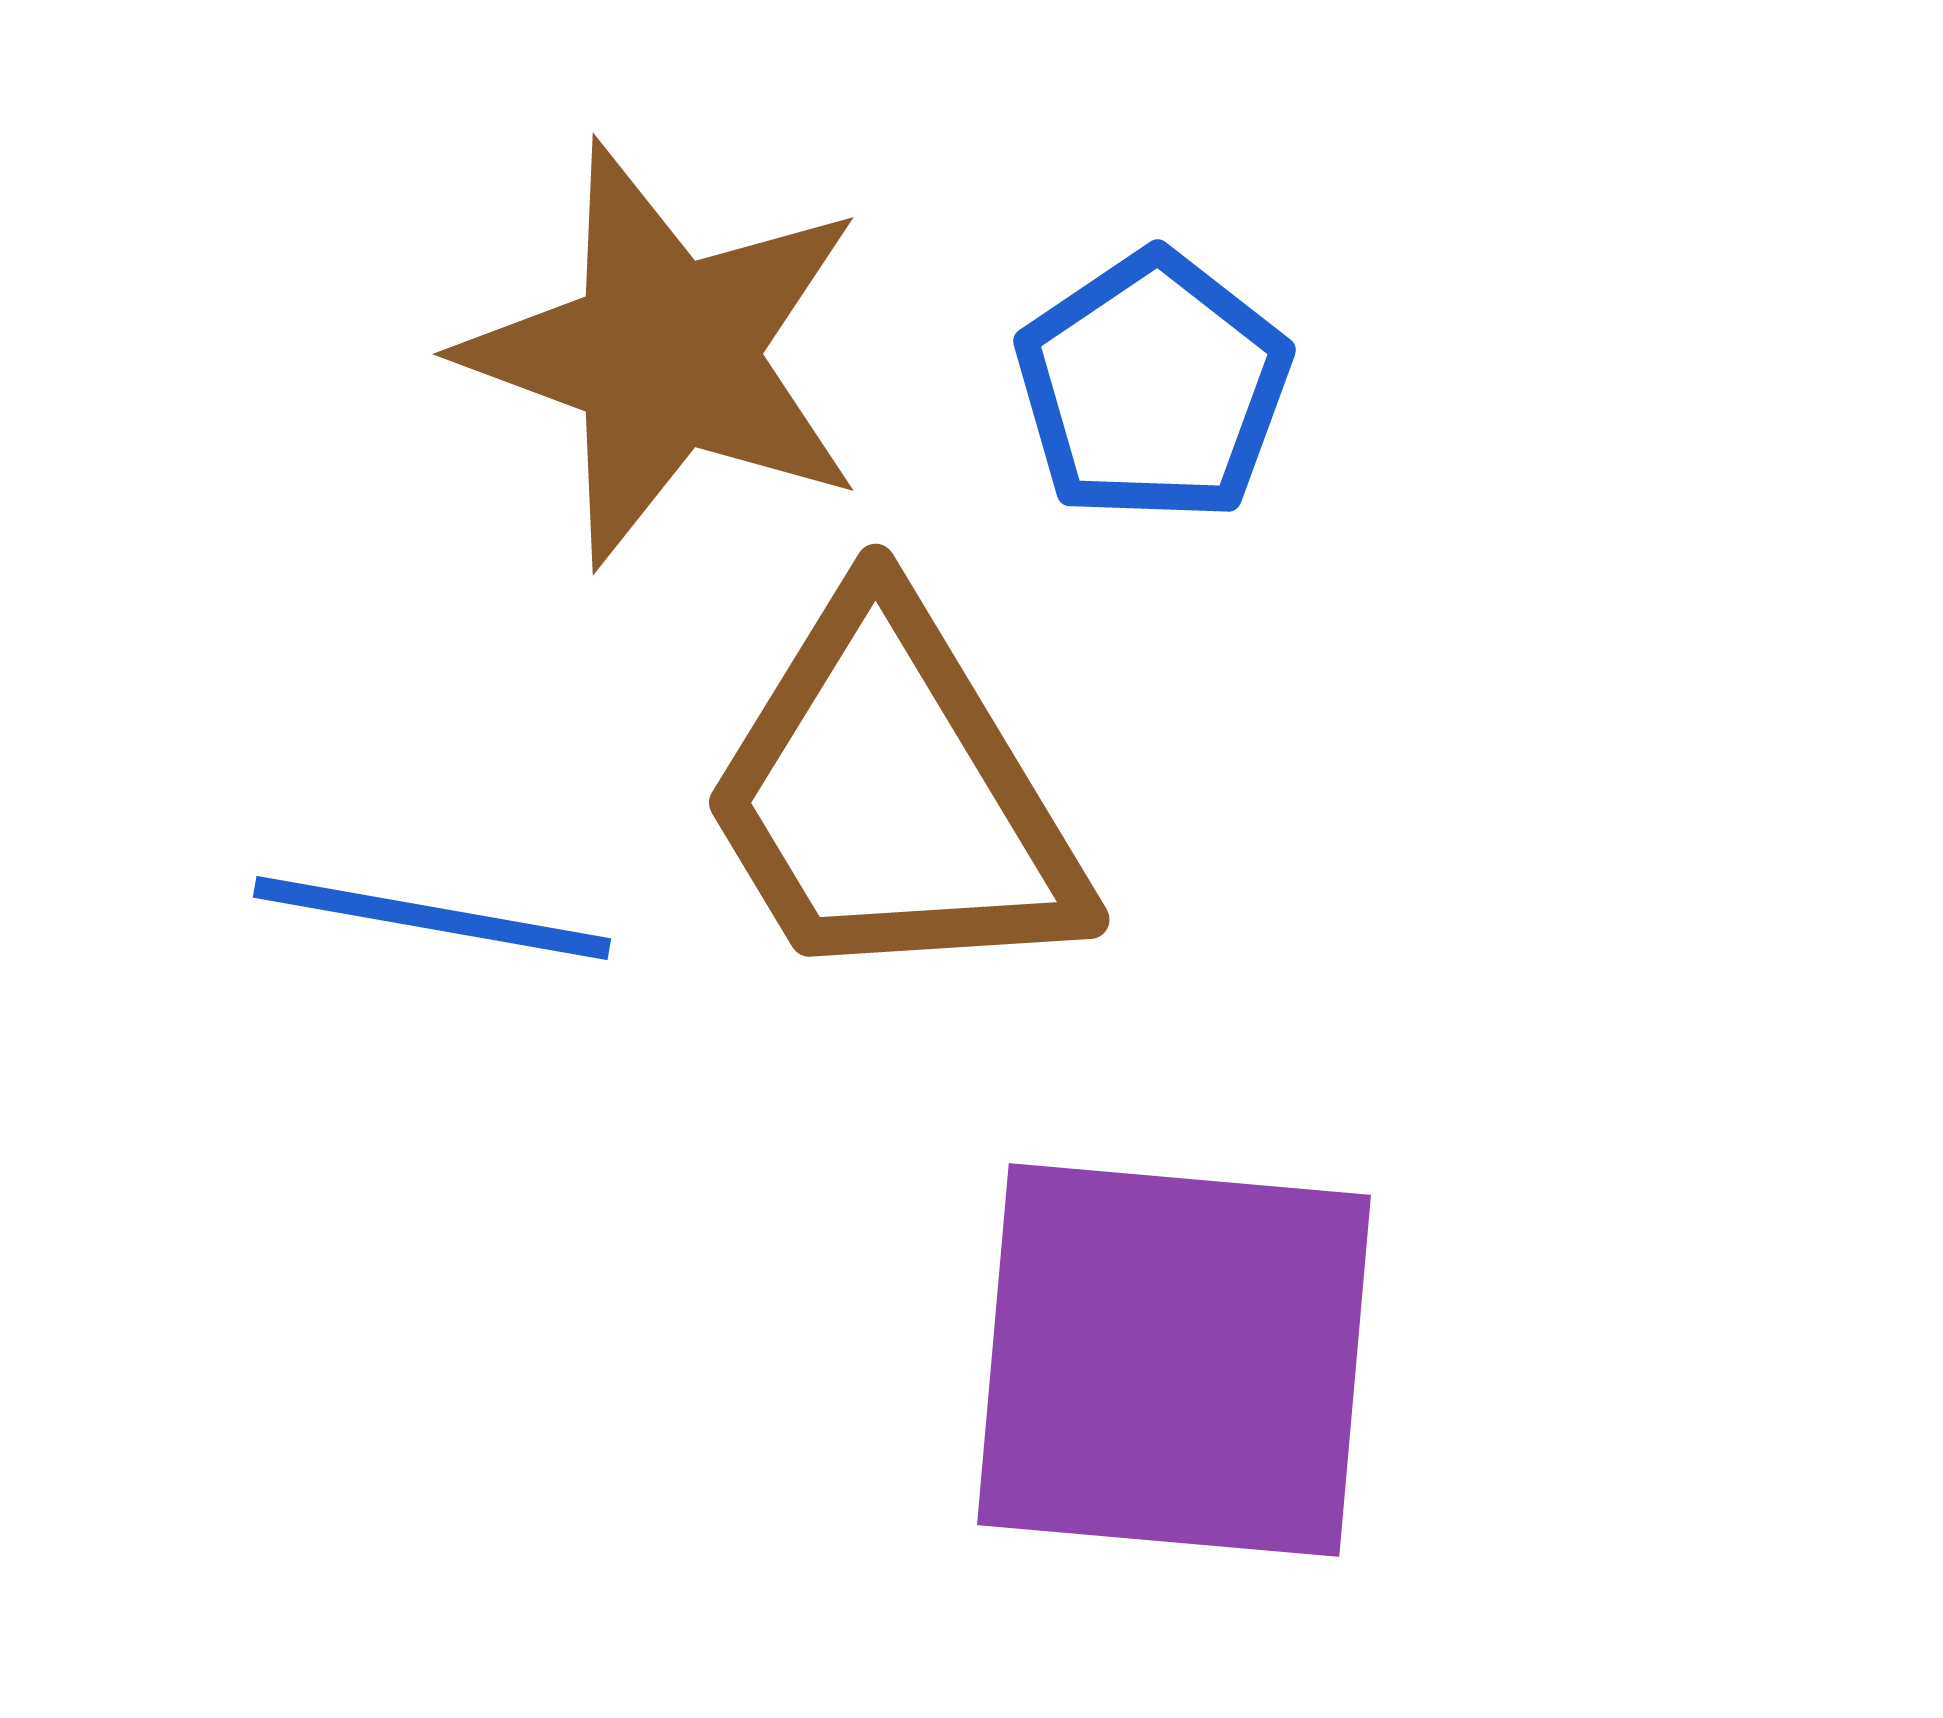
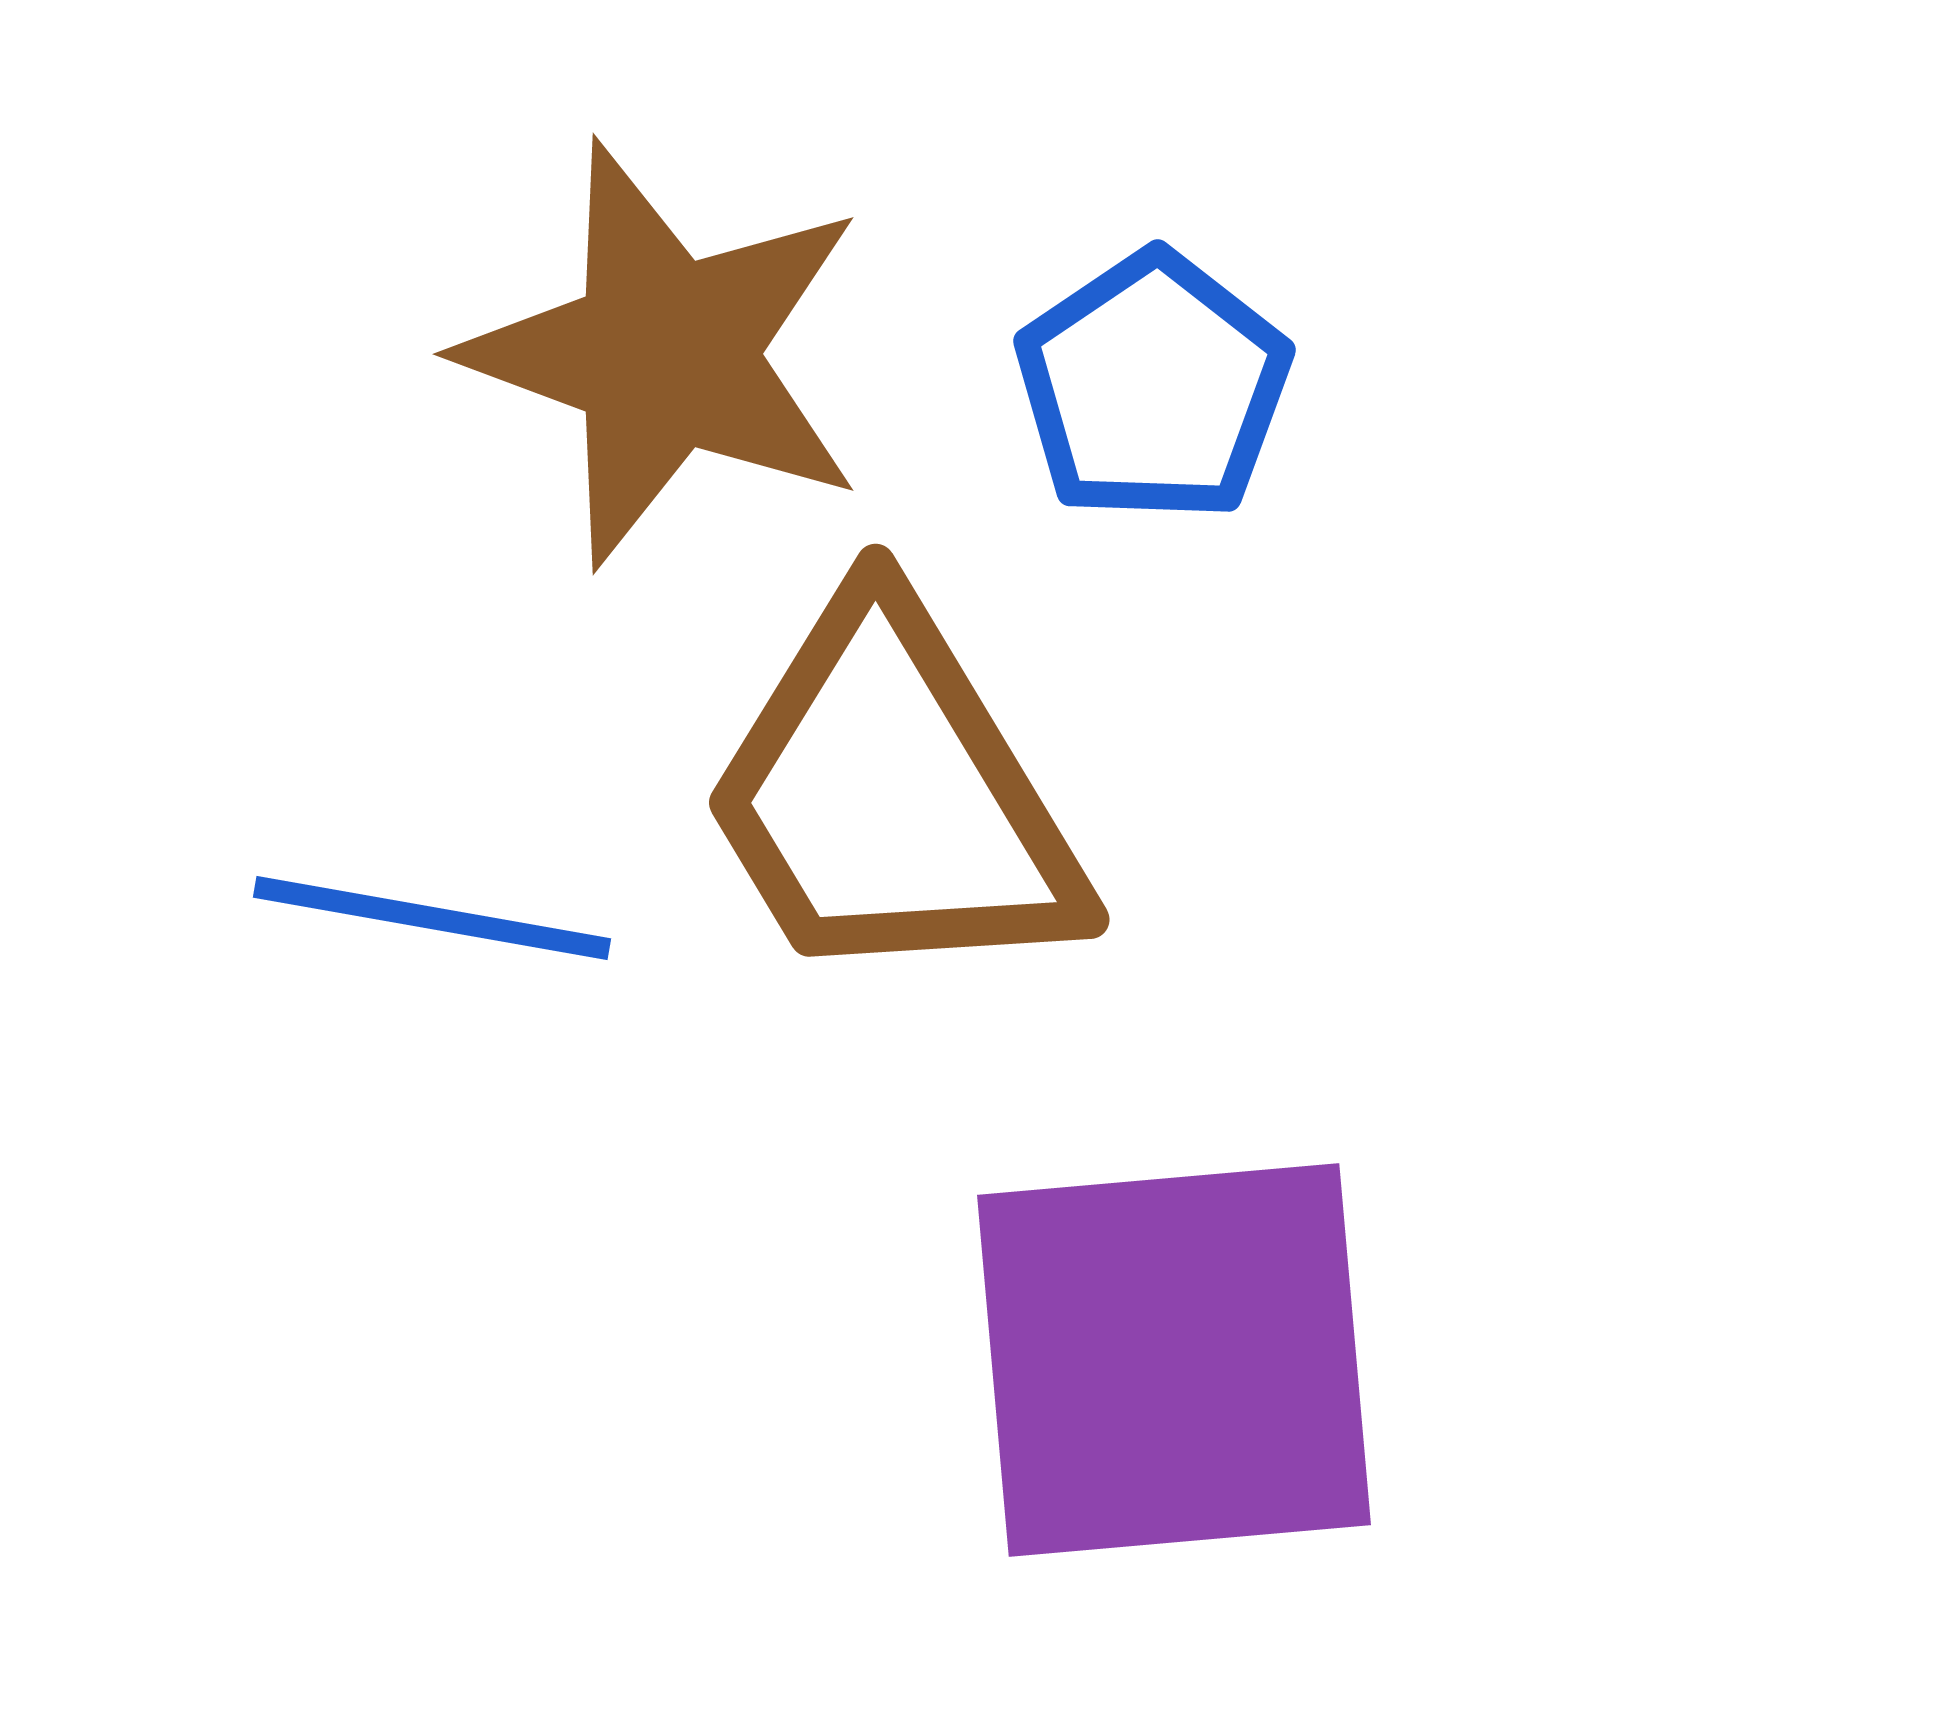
purple square: rotated 10 degrees counterclockwise
